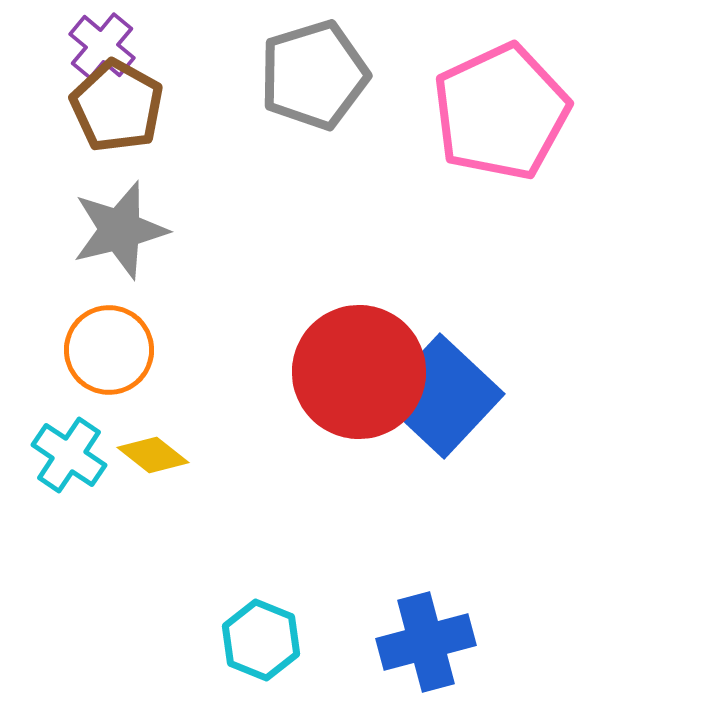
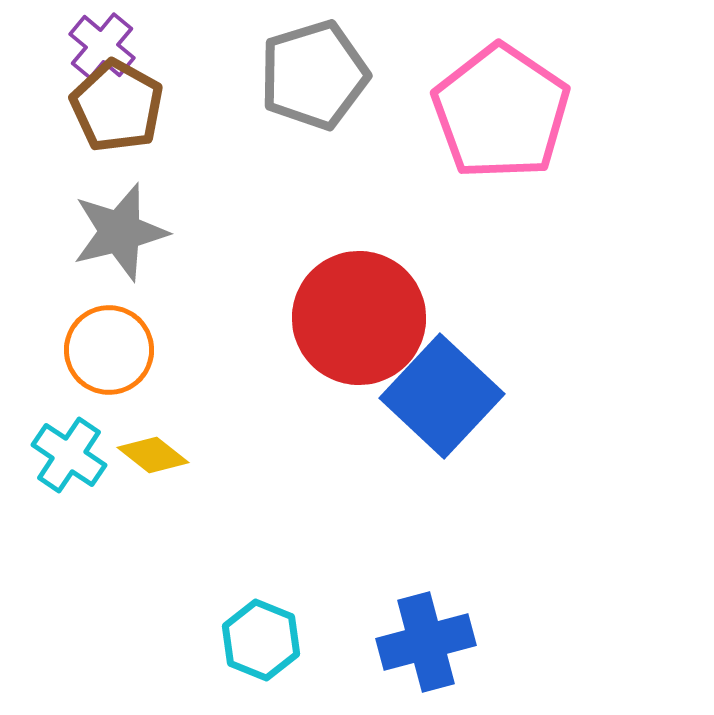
pink pentagon: rotated 13 degrees counterclockwise
gray star: moved 2 px down
red circle: moved 54 px up
